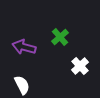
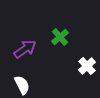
purple arrow: moved 1 px right, 2 px down; rotated 130 degrees clockwise
white cross: moved 7 px right
